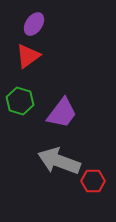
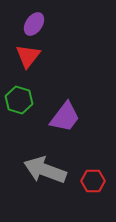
red triangle: rotated 16 degrees counterclockwise
green hexagon: moved 1 px left, 1 px up
purple trapezoid: moved 3 px right, 4 px down
gray arrow: moved 14 px left, 9 px down
